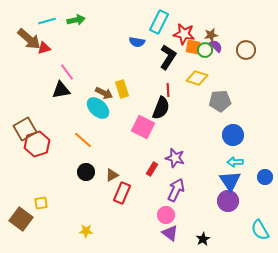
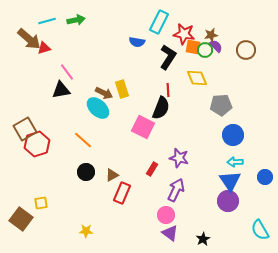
yellow diamond at (197, 78): rotated 50 degrees clockwise
gray pentagon at (220, 101): moved 1 px right, 4 px down
purple star at (175, 158): moved 4 px right
